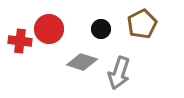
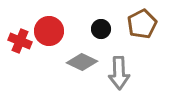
red circle: moved 2 px down
red cross: rotated 15 degrees clockwise
gray diamond: rotated 8 degrees clockwise
gray arrow: rotated 20 degrees counterclockwise
